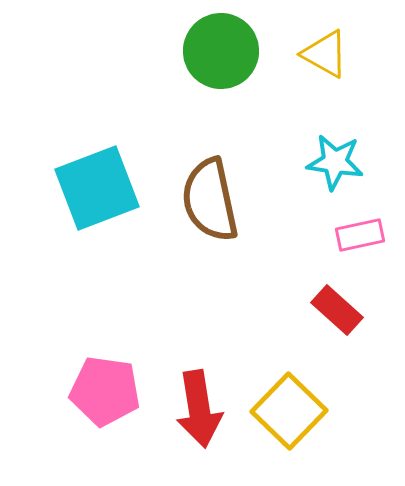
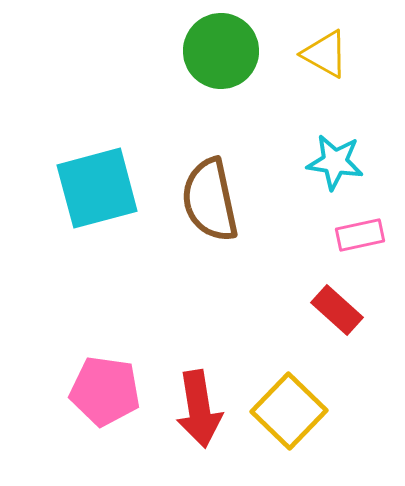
cyan square: rotated 6 degrees clockwise
